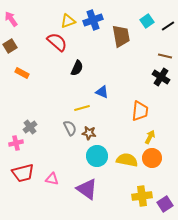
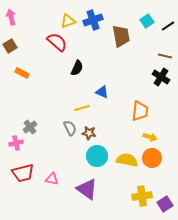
pink arrow: moved 2 px up; rotated 21 degrees clockwise
yellow arrow: rotated 80 degrees clockwise
